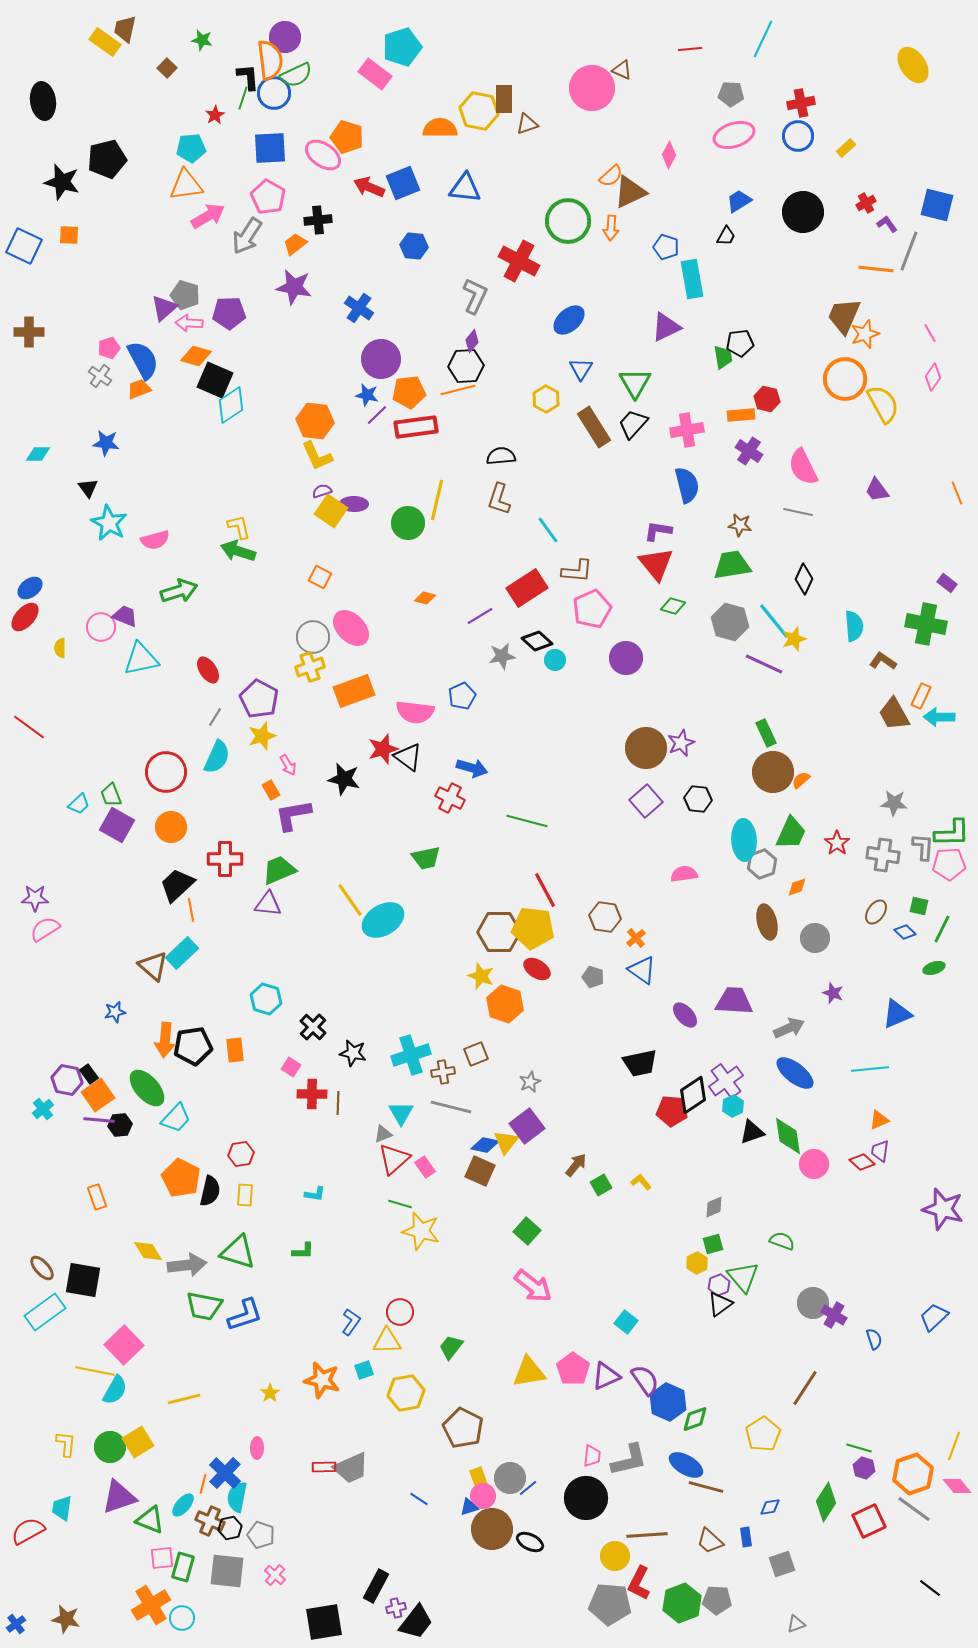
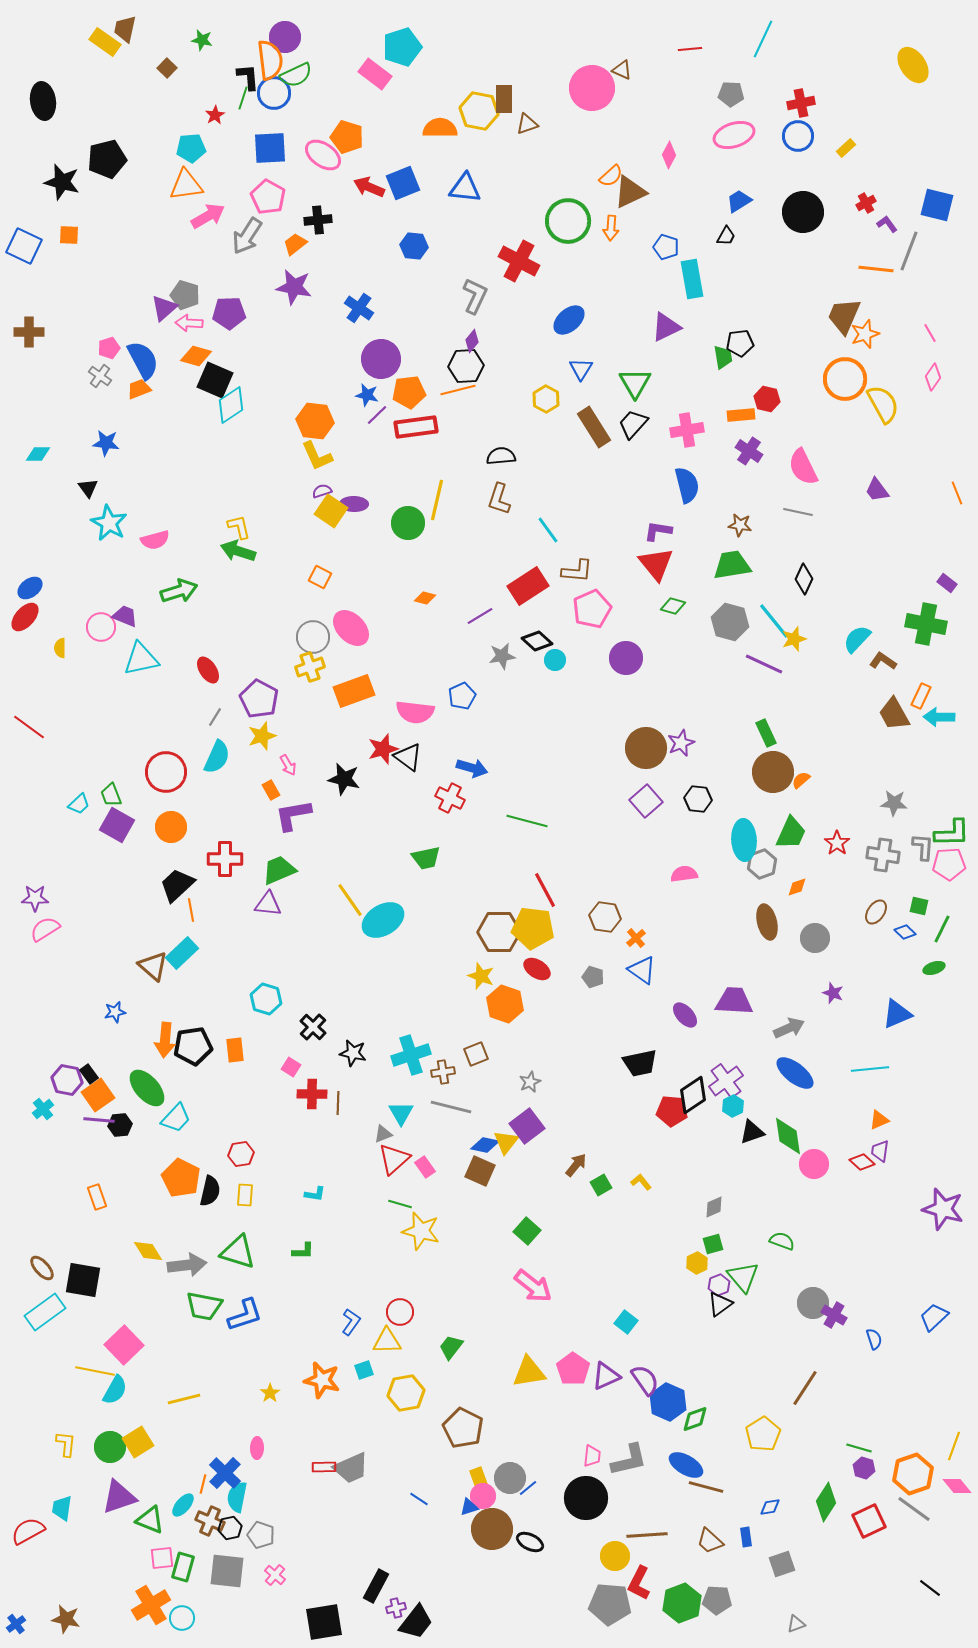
red rectangle at (527, 588): moved 1 px right, 2 px up
cyan semicircle at (854, 626): moved 3 px right, 13 px down; rotated 132 degrees counterclockwise
